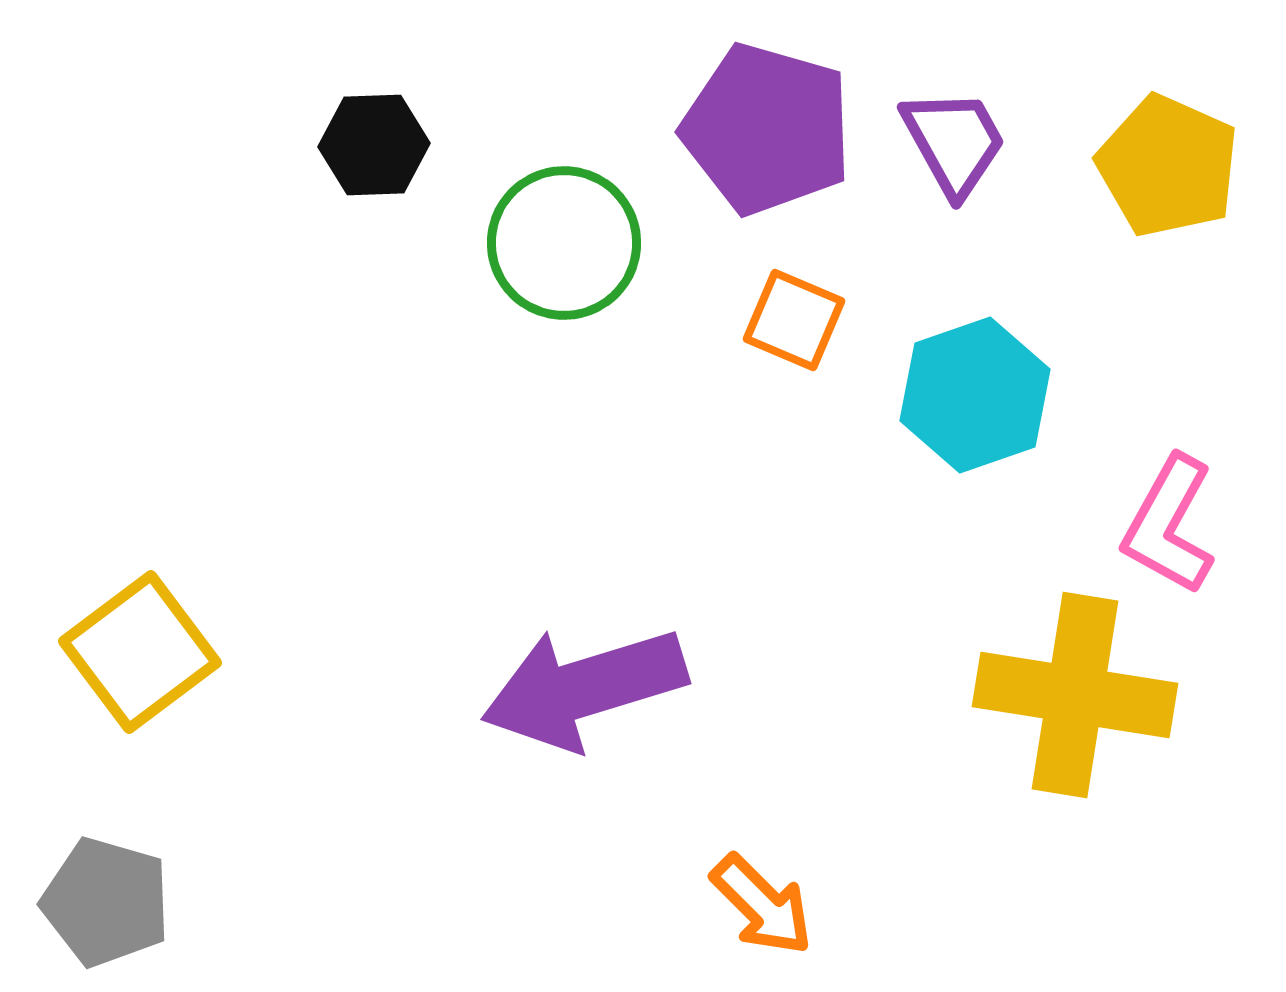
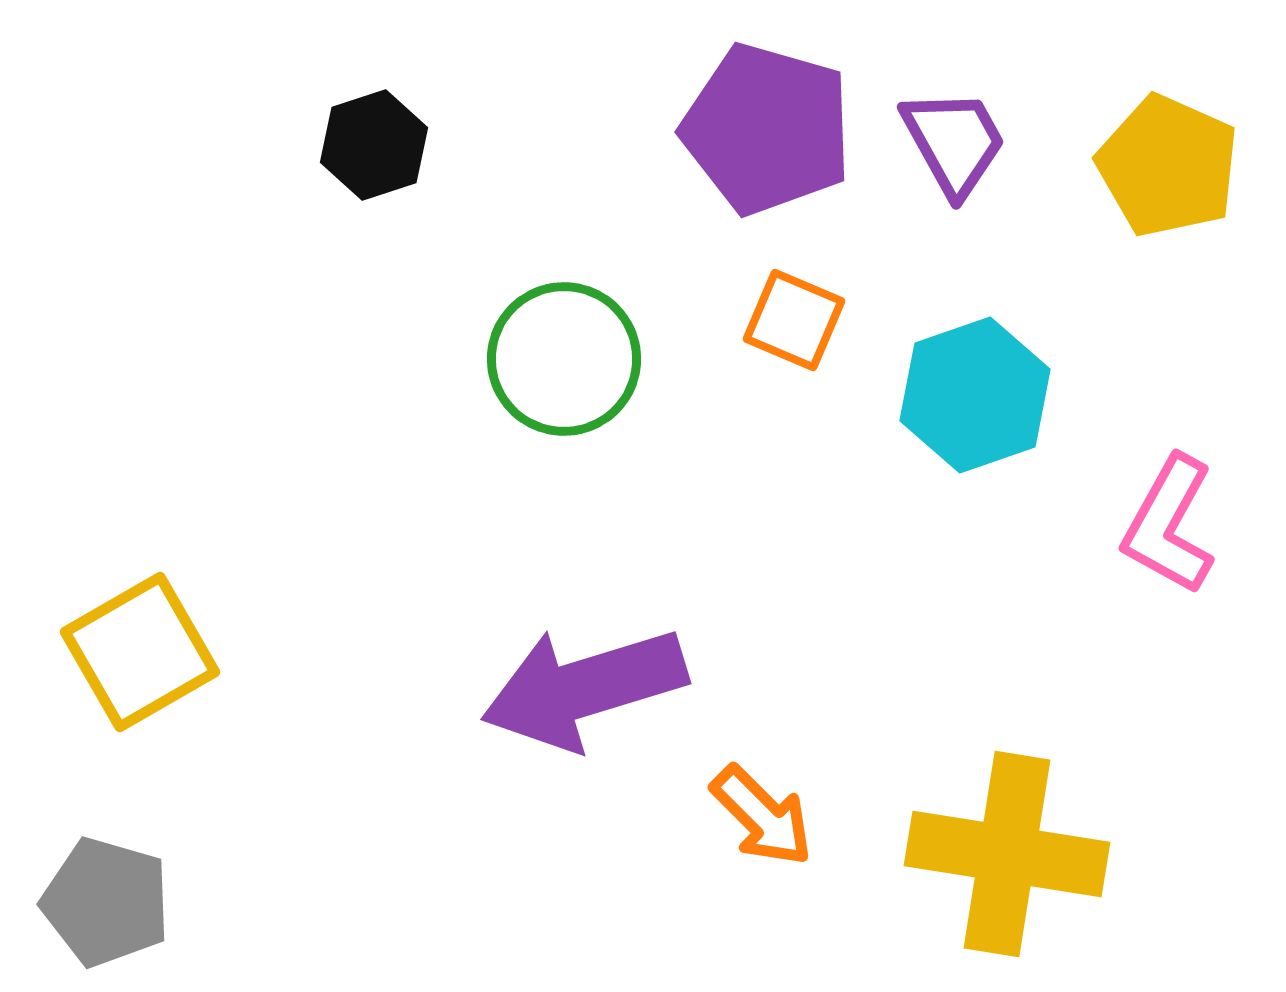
black hexagon: rotated 16 degrees counterclockwise
green circle: moved 116 px down
yellow square: rotated 7 degrees clockwise
yellow cross: moved 68 px left, 159 px down
orange arrow: moved 89 px up
